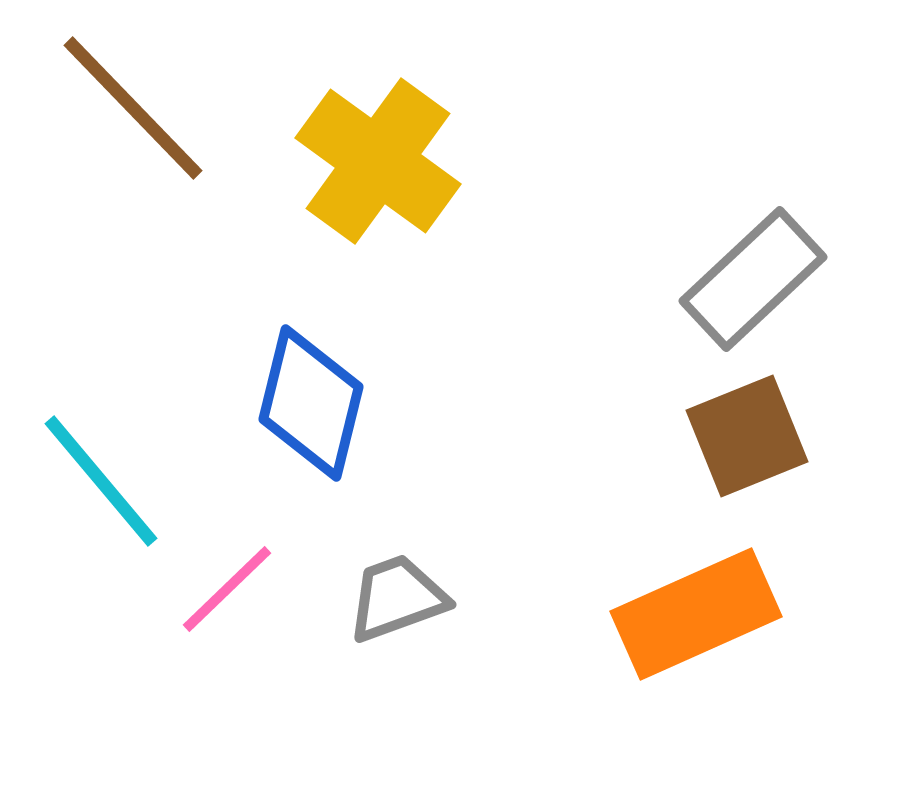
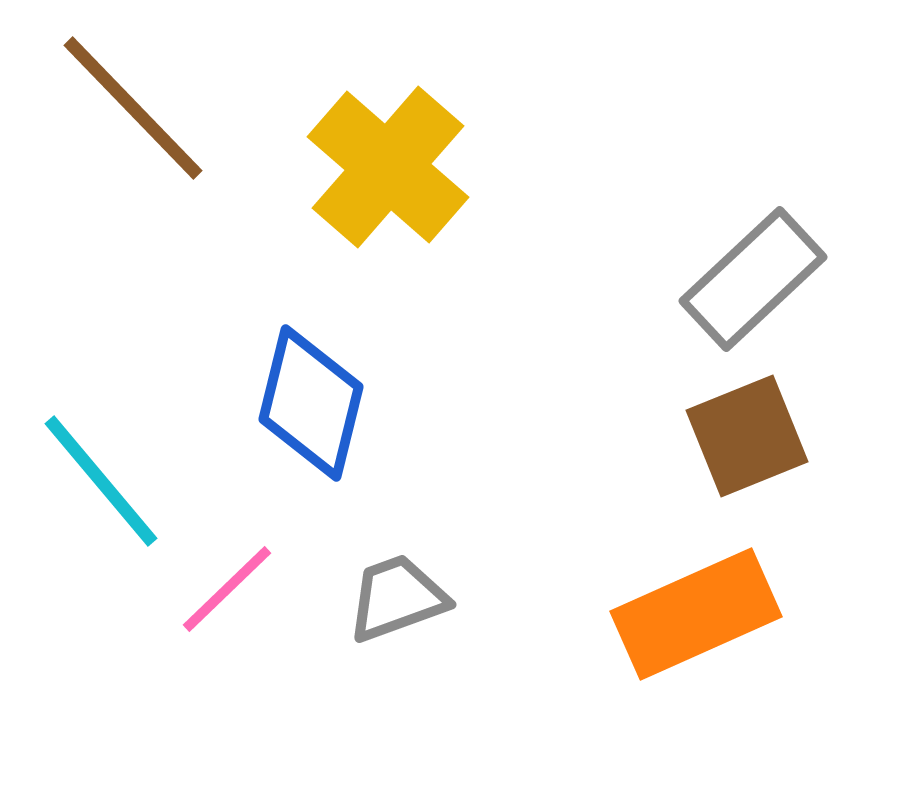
yellow cross: moved 10 px right, 6 px down; rotated 5 degrees clockwise
